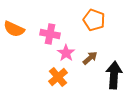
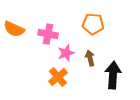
orange pentagon: moved 1 px left, 4 px down; rotated 15 degrees counterclockwise
pink cross: moved 2 px left
pink star: rotated 18 degrees clockwise
brown arrow: rotated 63 degrees counterclockwise
black arrow: moved 1 px left
